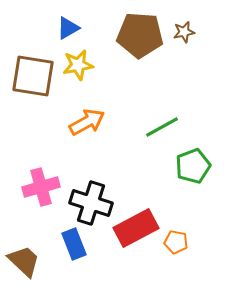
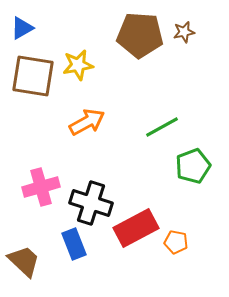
blue triangle: moved 46 px left
